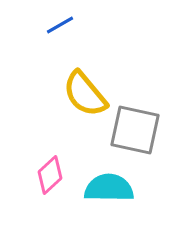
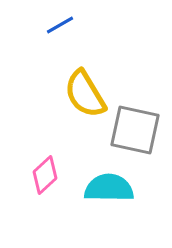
yellow semicircle: rotated 9 degrees clockwise
pink diamond: moved 5 px left
